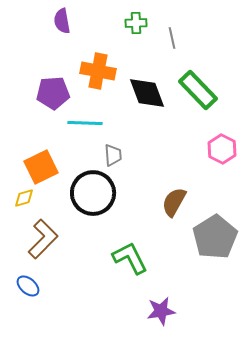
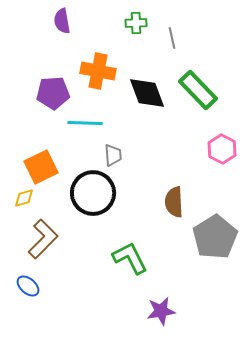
brown semicircle: rotated 32 degrees counterclockwise
